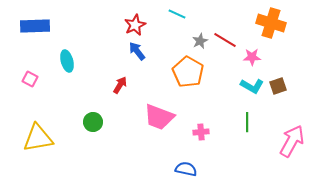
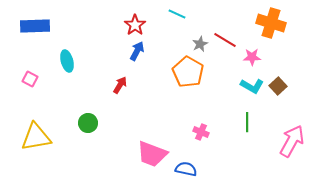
red star: rotated 10 degrees counterclockwise
gray star: moved 3 px down
blue arrow: rotated 66 degrees clockwise
brown square: rotated 24 degrees counterclockwise
pink trapezoid: moved 7 px left, 37 px down
green circle: moved 5 px left, 1 px down
pink cross: rotated 28 degrees clockwise
yellow triangle: moved 2 px left, 1 px up
